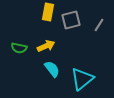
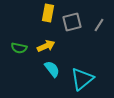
yellow rectangle: moved 1 px down
gray square: moved 1 px right, 2 px down
